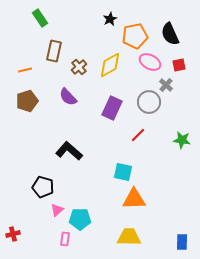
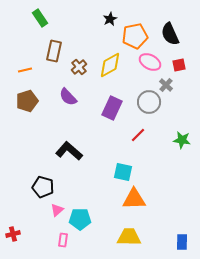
pink rectangle: moved 2 px left, 1 px down
